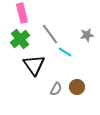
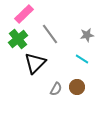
pink rectangle: moved 2 px right, 1 px down; rotated 60 degrees clockwise
green cross: moved 2 px left
cyan line: moved 17 px right, 7 px down
black triangle: moved 1 px right, 2 px up; rotated 20 degrees clockwise
